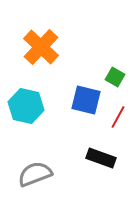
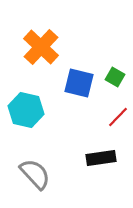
blue square: moved 7 px left, 17 px up
cyan hexagon: moved 4 px down
red line: rotated 15 degrees clockwise
black rectangle: rotated 28 degrees counterclockwise
gray semicircle: rotated 68 degrees clockwise
